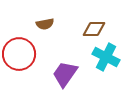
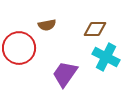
brown semicircle: moved 2 px right, 1 px down
brown diamond: moved 1 px right
red circle: moved 6 px up
